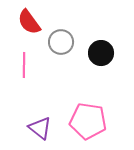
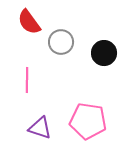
black circle: moved 3 px right
pink line: moved 3 px right, 15 px down
purple triangle: rotated 20 degrees counterclockwise
